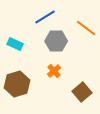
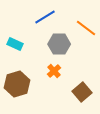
gray hexagon: moved 3 px right, 3 px down
